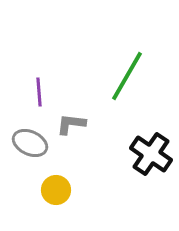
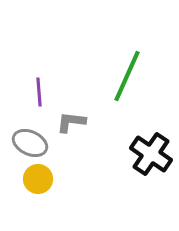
green line: rotated 6 degrees counterclockwise
gray L-shape: moved 2 px up
yellow circle: moved 18 px left, 11 px up
